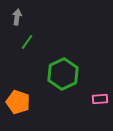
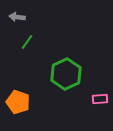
gray arrow: rotated 91 degrees counterclockwise
green hexagon: moved 3 px right
